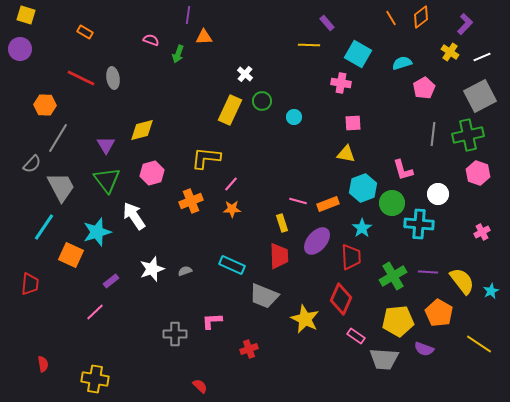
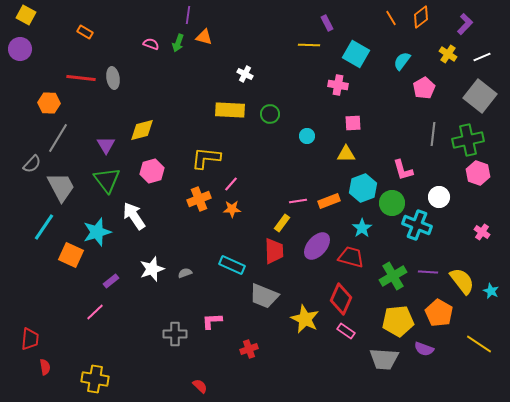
yellow square at (26, 15): rotated 12 degrees clockwise
purple rectangle at (327, 23): rotated 14 degrees clockwise
orange triangle at (204, 37): rotated 18 degrees clockwise
pink semicircle at (151, 40): moved 4 px down
yellow cross at (450, 52): moved 2 px left, 2 px down
green arrow at (178, 54): moved 11 px up
cyan square at (358, 54): moved 2 px left
cyan semicircle at (402, 63): moved 2 px up; rotated 36 degrees counterclockwise
white cross at (245, 74): rotated 14 degrees counterclockwise
red line at (81, 78): rotated 20 degrees counterclockwise
pink cross at (341, 83): moved 3 px left, 2 px down
gray square at (480, 96): rotated 24 degrees counterclockwise
green circle at (262, 101): moved 8 px right, 13 px down
orange hexagon at (45, 105): moved 4 px right, 2 px up
yellow rectangle at (230, 110): rotated 68 degrees clockwise
cyan circle at (294, 117): moved 13 px right, 19 px down
green cross at (468, 135): moved 5 px down
yellow triangle at (346, 154): rotated 12 degrees counterclockwise
pink hexagon at (152, 173): moved 2 px up
white circle at (438, 194): moved 1 px right, 3 px down
orange cross at (191, 201): moved 8 px right, 2 px up
pink line at (298, 201): rotated 24 degrees counterclockwise
orange rectangle at (328, 204): moved 1 px right, 3 px up
yellow rectangle at (282, 223): rotated 54 degrees clockwise
cyan cross at (419, 224): moved 2 px left, 1 px down; rotated 16 degrees clockwise
pink cross at (482, 232): rotated 28 degrees counterclockwise
purple ellipse at (317, 241): moved 5 px down
red trapezoid at (279, 256): moved 5 px left, 5 px up
red trapezoid at (351, 257): rotated 72 degrees counterclockwise
gray semicircle at (185, 271): moved 2 px down
red trapezoid at (30, 284): moved 55 px down
cyan star at (491, 291): rotated 21 degrees counterclockwise
pink rectangle at (356, 336): moved 10 px left, 5 px up
red semicircle at (43, 364): moved 2 px right, 3 px down
